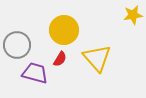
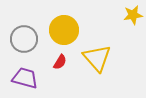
gray circle: moved 7 px right, 6 px up
red semicircle: moved 3 px down
purple trapezoid: moved 10 px left, 5 px down
